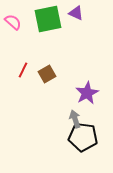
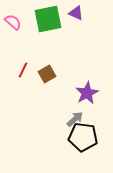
gray arrow: rotated 66 degrees clockwise
